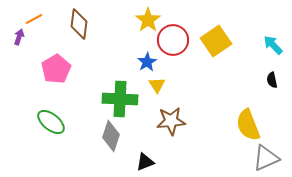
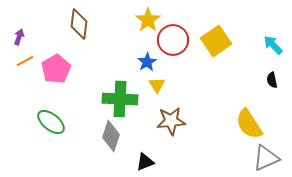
orange line: moved 9 px left, 42 px down
yellow semicircle: moved 1 px right, 1 px up; rotated 12 degrees counterclockwise
